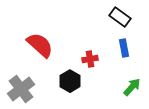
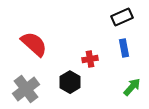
black rectangle: moved 2 px right; rotated 60 degrees counterclockwise
red semicircle: moved 6 px left, 1 px up
black hexagon: moved 1 px down
gray cross: moved 5 px right
